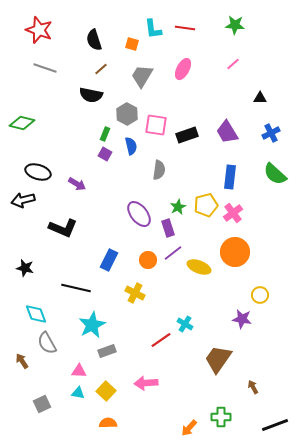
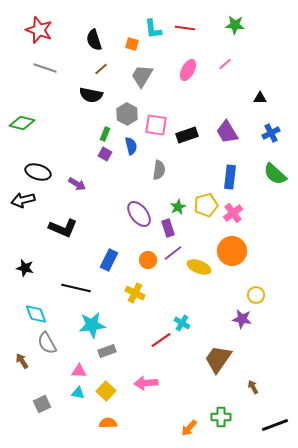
pink line at (233, 64): moved 8 px left
pink ellipse at (183, 69): moved 5 px right, 1 px down
orange circle at (235, 252): moved 3 px left, 1 px up
yellow circle at (260, 295): moved 4 px left
cyan cross at (185, 324): moved 3 px left, 1 px up
cyan star at (92, 325): rotated 20 degrees clockwise
